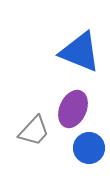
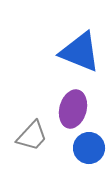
purple ellipse: rotated 9 degrees counterclockwise
gray trapezoid: moved 2 px left, 5 px down
